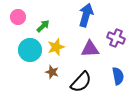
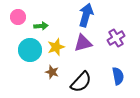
green arrow: moved 2 px left; rotated 40 degrees clockwise
purple cross: rotated 36 degrees clockwise
purple triangle: moved 7 px left, 6 px up; rotated 12 degrees counterclockwise
